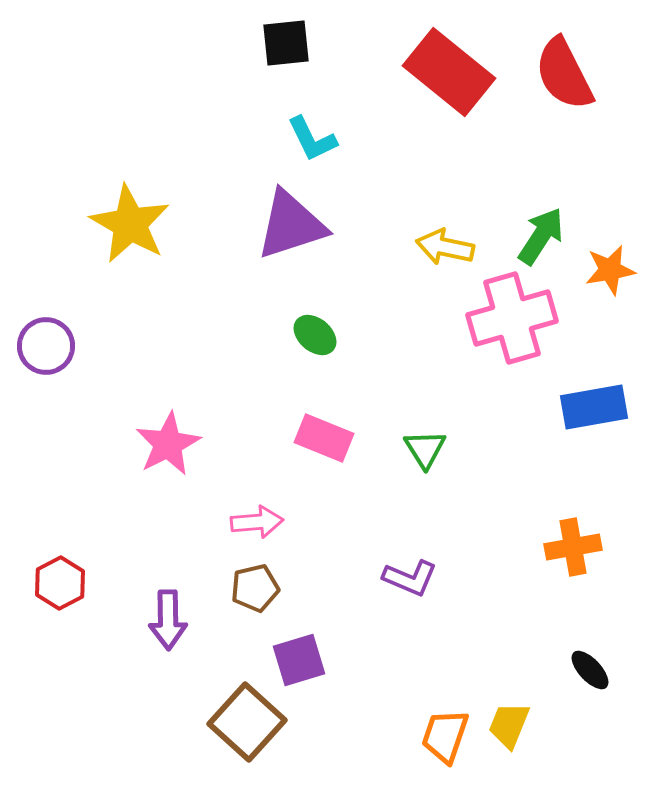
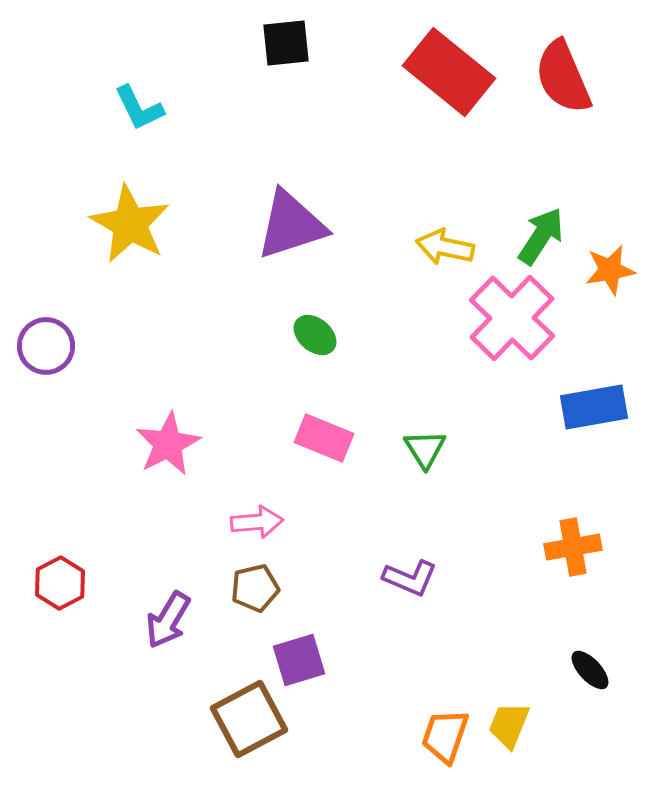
red semicircle: moved 1 px left, 3 px down; rotated 4 degrees clockwise
cyan L-shape: moved 173 px left, 31 px up
pink cross: rotated 30 degrees counterclockwise
purple arrow: rotated 32 degrees clockwise
brown square: moved 2 px right, 3 px up; rotated 20 degrees clockwise
